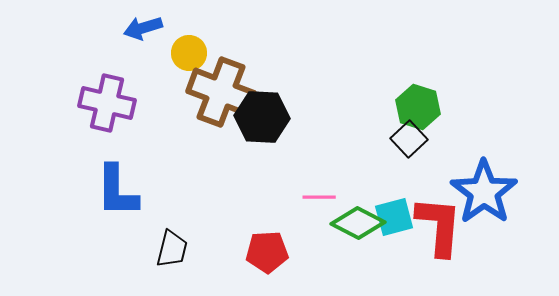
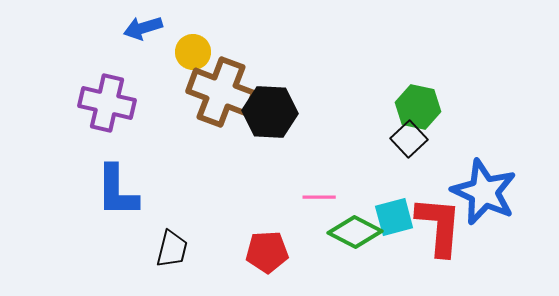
yellow circle: moved 4 px right, 1 px up
green hexagon: rotated 6 degrees counterclockwise
black hexagon: moved 8 px right, 5 px up
blue star: rotated 12 degrees counterclockwise
green diamond: moved 3 px left, 9 px down
